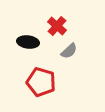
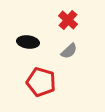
red cross: moved 11 px right, 6 px up
